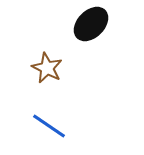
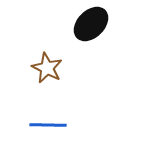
blue line: moved 1 px left, 1 px up; rotated 33 degrees counterclockwise
